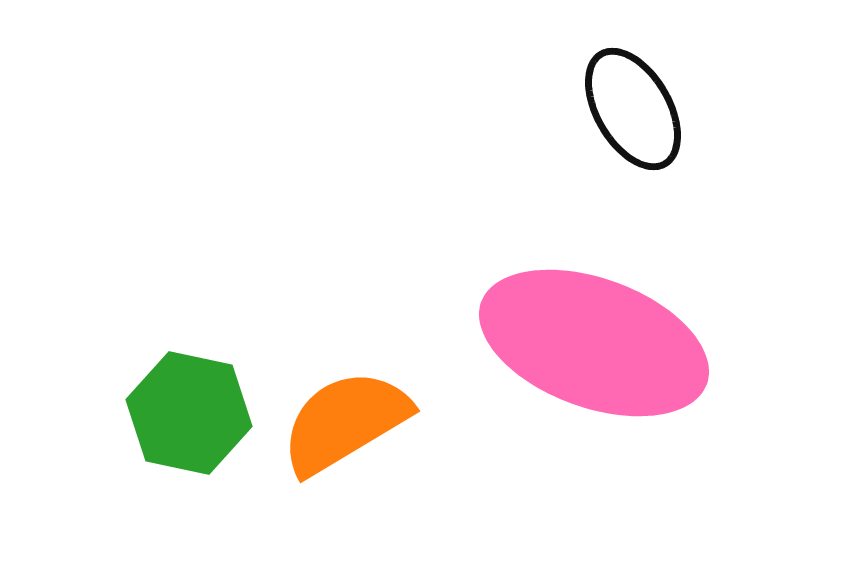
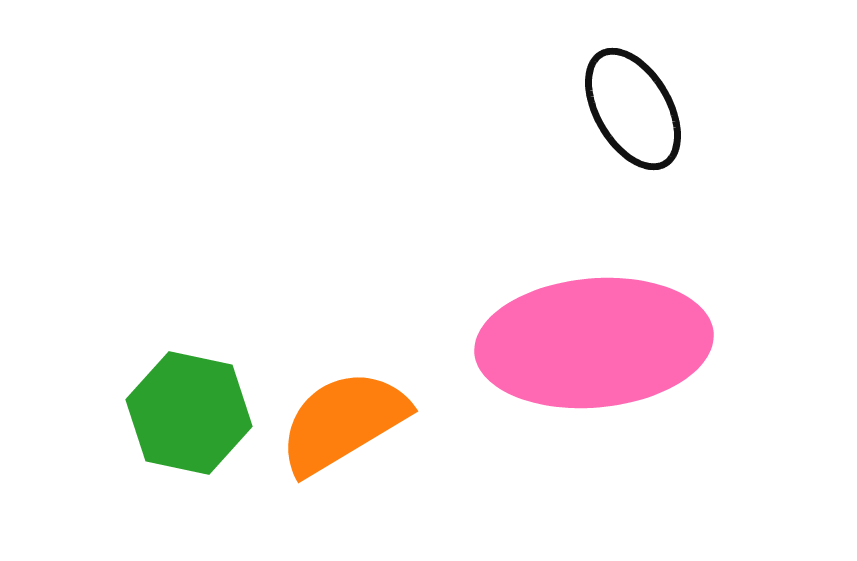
pink ellipse: rotated 25 degrees counterclockwise
orange semicircle: moved 2 px left
